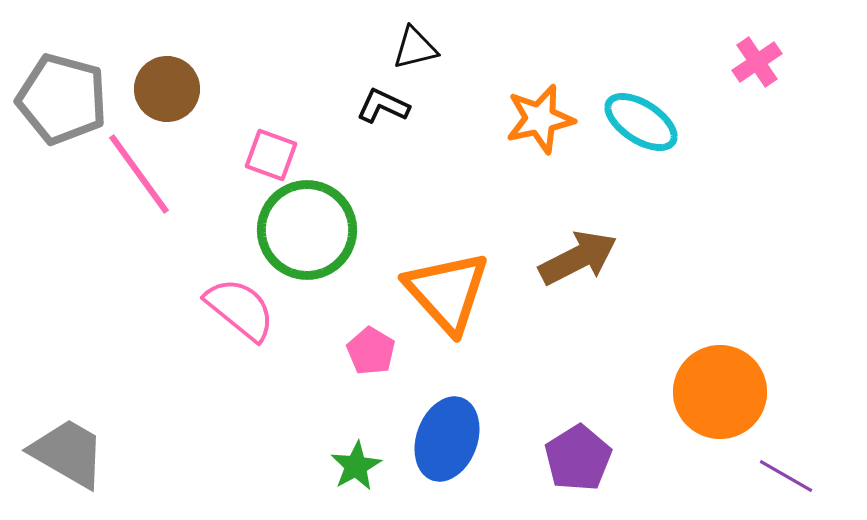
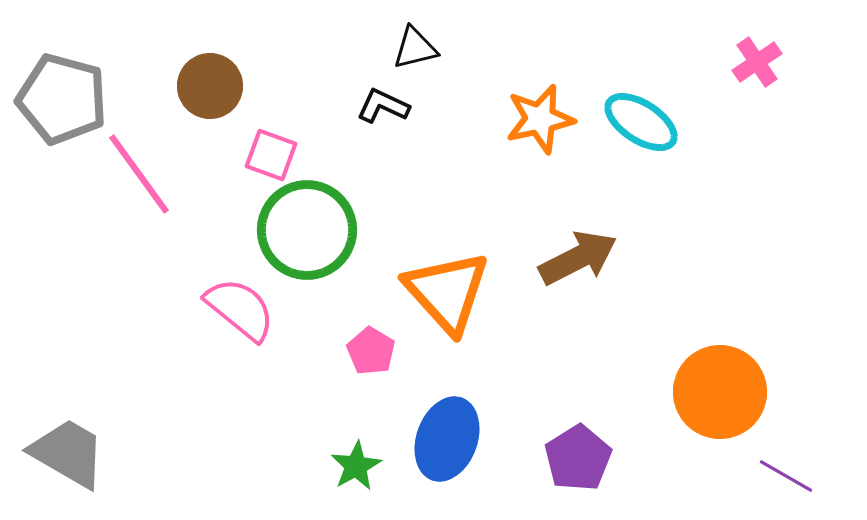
brown circle: moved 43 px right, 3 px up
